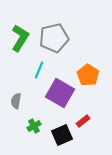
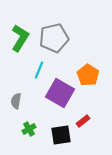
green cross: moved 5 px left, 3 px down
black square: moved 1 px left; rotated 15 degrees clockwise
